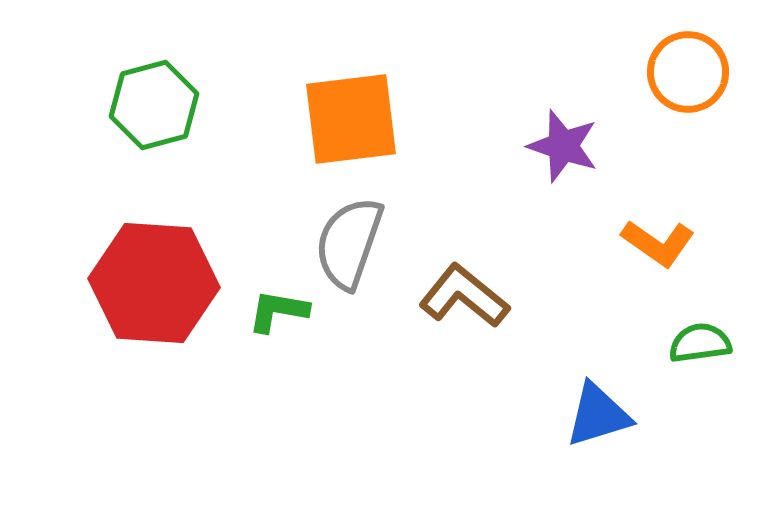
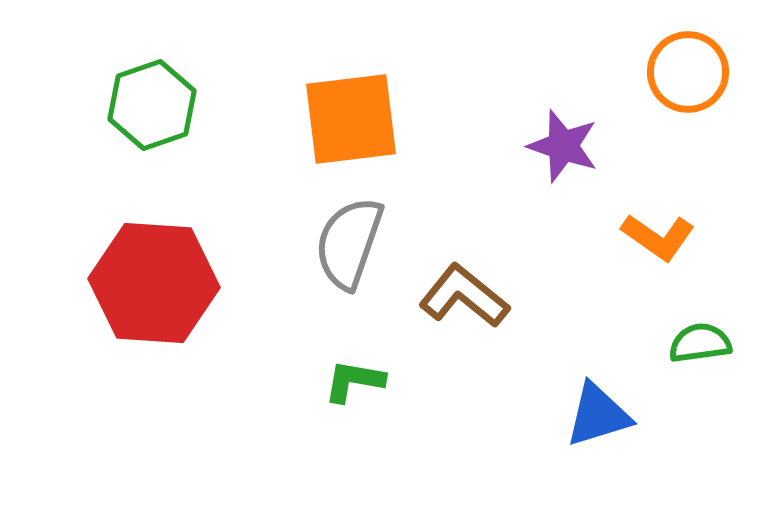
green hexagon: moved 2 px left; rotated 4 degrees counterclockwise
orange L-shape: moved 6 px up
green L-shape: moved 76 px right, 70 px down
